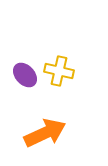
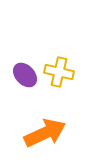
yellow cross: moved 1 px down
